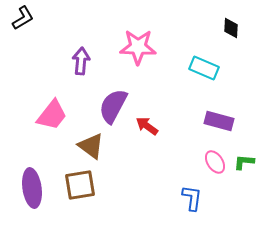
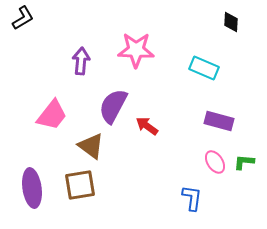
black diamond: moved 6 px up
pink star: moved 2 px left, 3 px down
